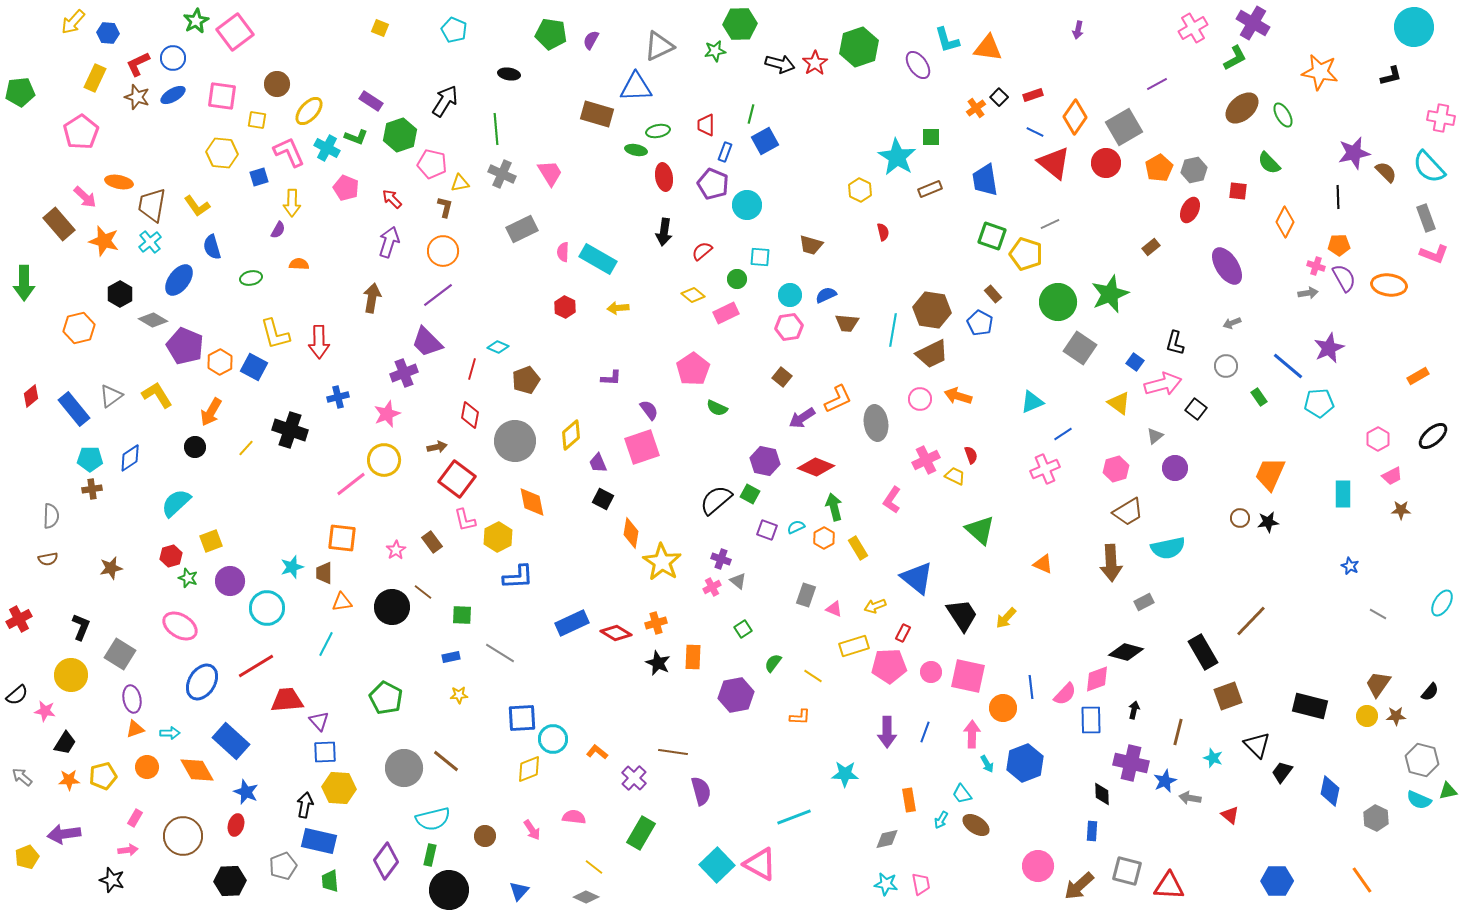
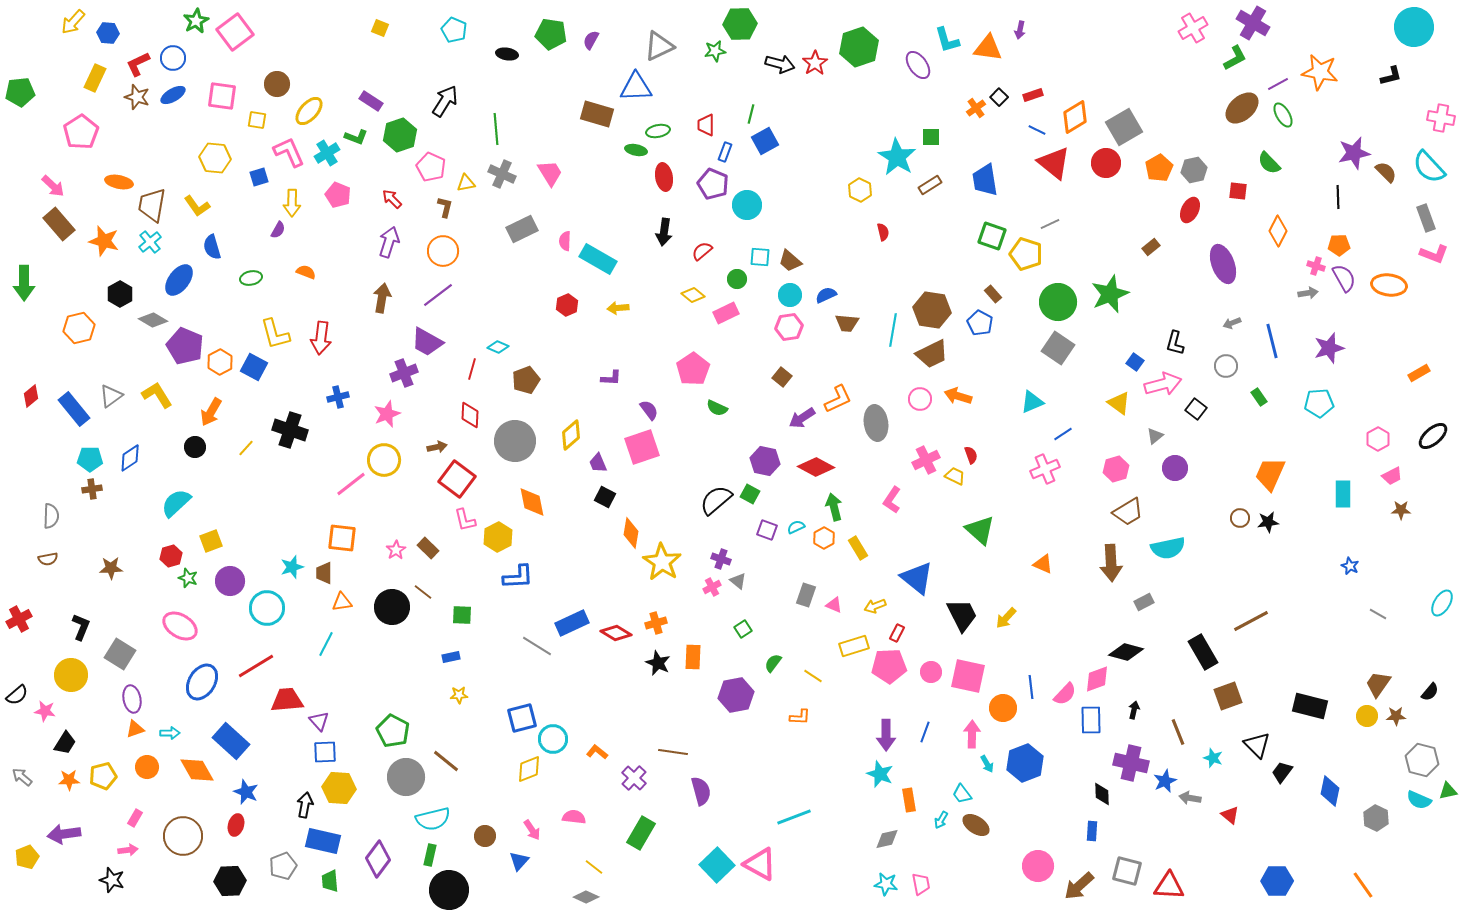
purple arrow at (1078, 30): moved 58 px left
black ellipse at (509, 74): moved 2 px left, 20 px up
purple line at (1157, 84): moved 121 px right
orange diamond at (1075, 117): rotated 24 degrees clockwise
blue line at (1035, 132): moved 2 px right, 2 px up
cyan cross at (327, 148): moved 5 px down; rotated 30 degrees clockwise
yellow hexagon at (222, 153): moved 7 px left, 5 px down
pink pentagon at (432, 164): moved 1 px left, 3 px down; rotated 12 degrees clockwise
yellow triangle at (460, 183): moved 6 px right
pink pentagon at (346, 188): moved 8 px left, 7 px down
brown rectangle at (930, 189): moved 4 px up; rotated 10 degrees counterclockwise
pink arrow at (85, 197): moved 32 px left, 11 px up
orange diamond at (1285, 222): moved 7 px left, 9 px down
brown trapezoid at (811, 245): moved 21 px left, 16 px down; rotated 25 degrees clockwise
pink semicircle at (563, 252): moved 2 px right, 11 px up
orange semicircle at (299, 264): moved 7 px right, 8 px down; rotated 18 degrees clockwise
purple ellipse at (1227, 266): moved 4 px left, 2 px up; rotated 12 degrees clockwise
brown arrow at (372, 298): moved 10 px right
red hexagon at (565, 307): moved 2 px right, 2 px up; rotated 10 degrees clockwise
red arrow at (319, 342): moved 2 px right, 4 px up; rotated 8 degrees clockwise
purple trapezoid at (427, 342): rotated 16 degrees counterclockwise
gray square at (1080, 348): moved 22 px left
purple star at (1329, 348): rotated 8 degrees clockwise
blue line at (1288, 366): moved 16 px left, 25 px up; rotated 36 degrees clockwise
orange rectangle at (1418, 376): moved 1 px right, 3 px up
red diamond at (470, 415): rotated 8 degrees counterclockwise
red diamond at (816, 467): rotated 6 degrees clockwise
black square at (603, 499): moved 2 px right, 2 px up
brown rectangle at (432, 542): moved 4 px left, 6 px down; rotated 10 degrees counterclockwise
brown star at (111, 568): rotated 10 degrees clockwise
pink triangle at (834, 609): moved 4 px up
black trapezoid at (962, 615): rotated 6 degrees clockwise
brown line at (1251, 621): rotated 18 degrees clockwise
red rectangle at (903, 633): moved 6 px left
gray line at (500, 653): moved 37 px right, 7 px up
green pentagon at (386, 698): moved 7 px right, 33 px down
blue square at (522, 718): rotated 12 degrees counterclockwise
purple arrow at (887, 732): moved 1 px left, 3 px down
brown line at (1178, 732): rotated 36 degrees counterclockwise
gray circle at (404, 768): moved 2 px right, 9 px down
cyan star at (845, 774): moved 35 px right; rotated 20 degrees clockwise
blue rectangle at (319, 841): moved 4 px right
purple diamond at (386, 861): moved 8 px left, 2 px up
orange line at (1362, 880): moved 1 px right, 5 px down
blue triangle at (519, 891): moved 30 px up
